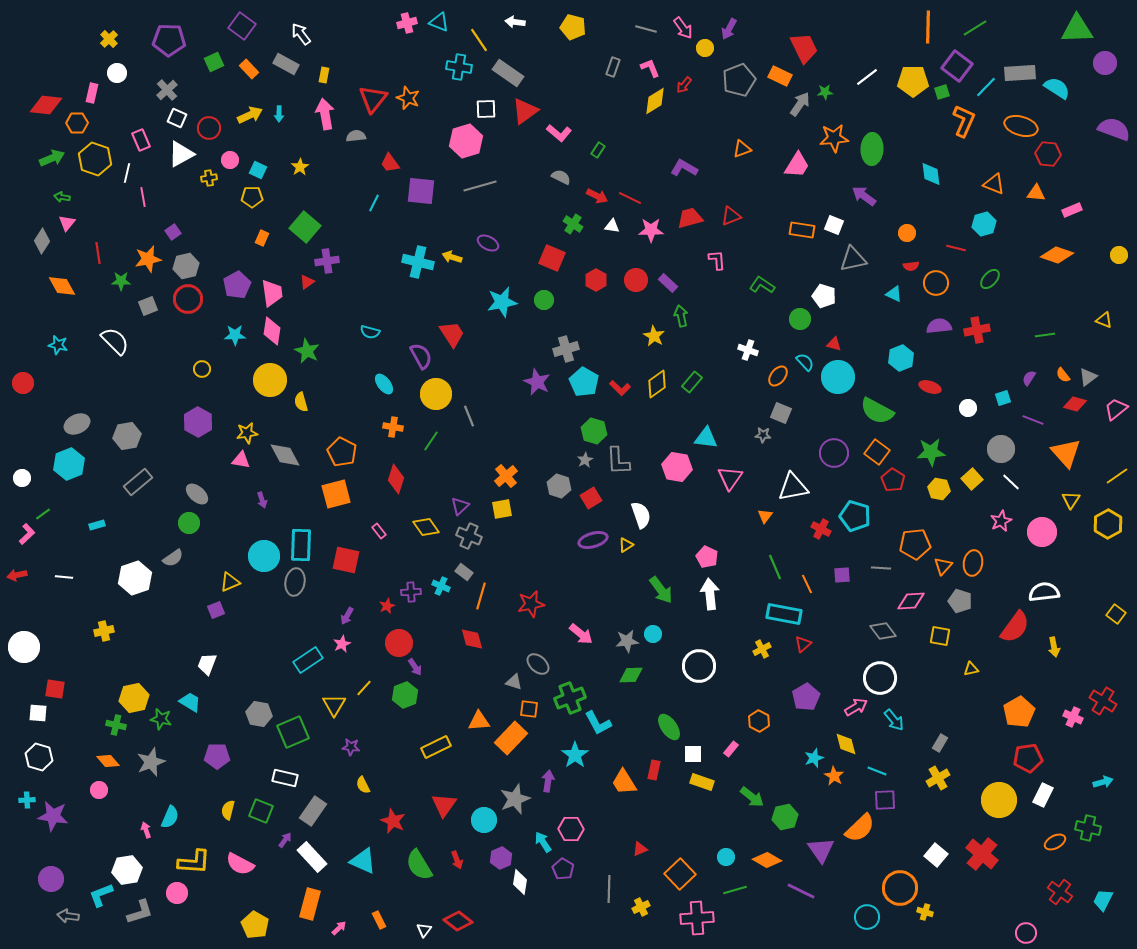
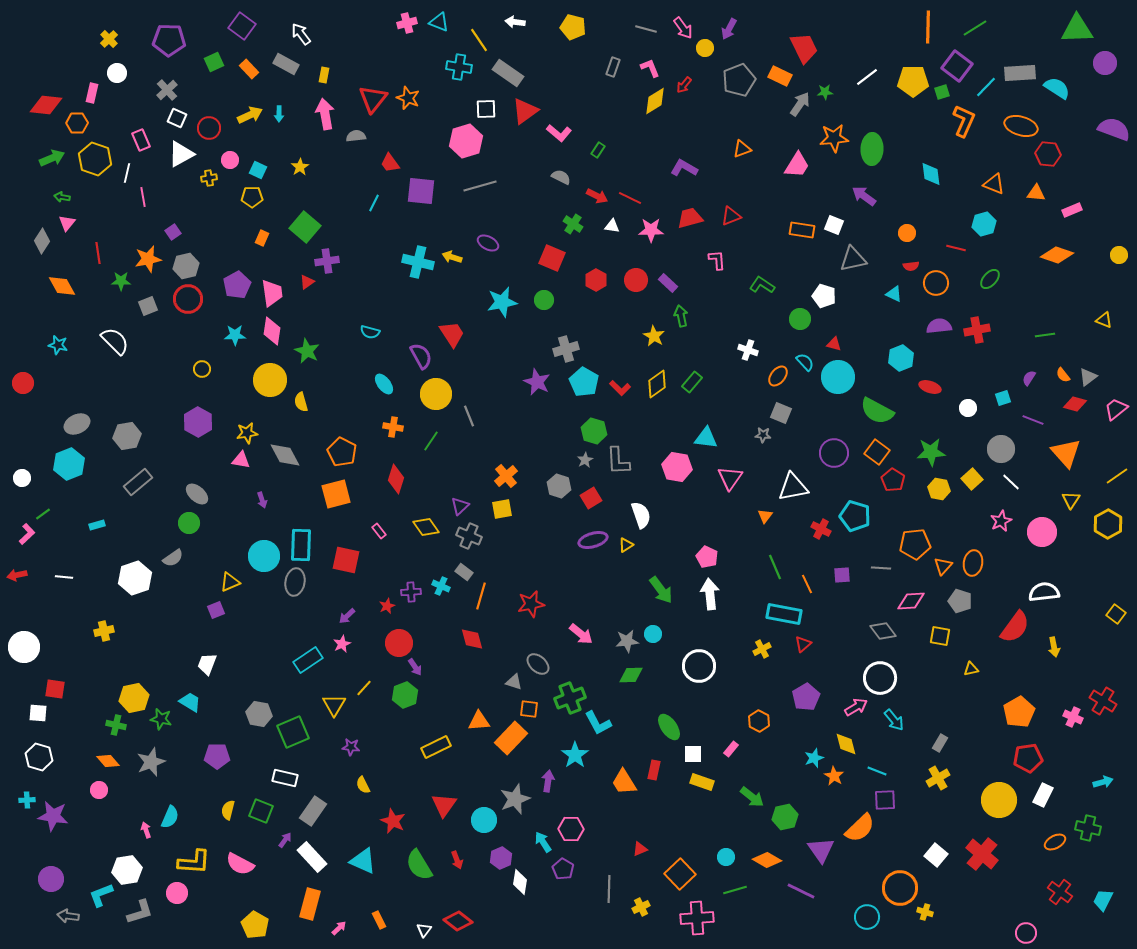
purple arrow at (347, 616): rotated 18 degrees clockwise
